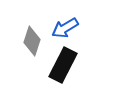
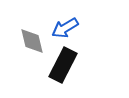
gray diamond: rotated 32 degrees counterclockwise
